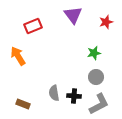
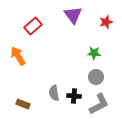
red rectangle: rotated 18 degrees counterclockwise
green star: rotated 16 degrees clockwise
